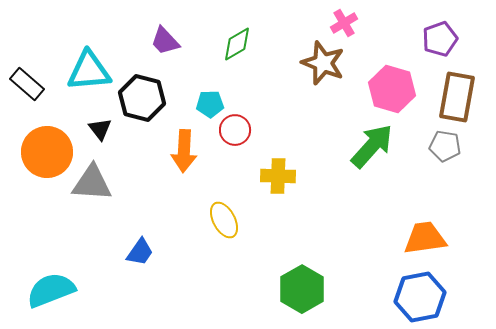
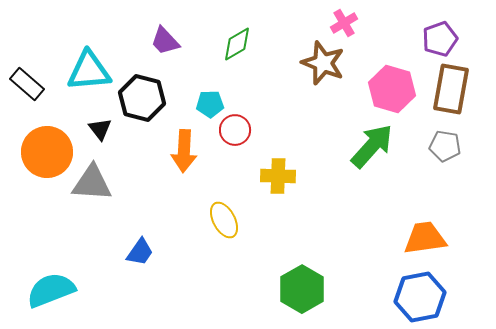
brown rectangle: moved 6 px left, 8 px up
